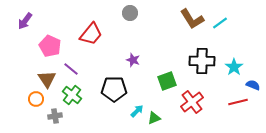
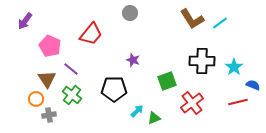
red cross: moved 1 px down
gray cross: moved 6 px left, 1 px up
